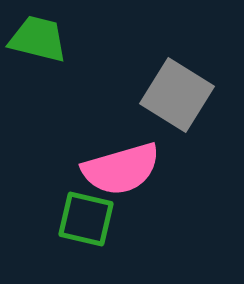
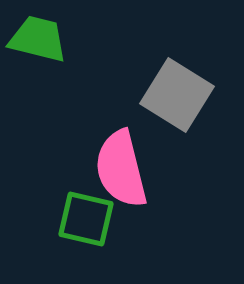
pink semicircle: rotated 92 degrees clockwise
